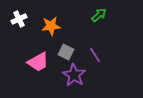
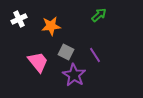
pink trapezoid: rotated 100 degrees counterclockwise
